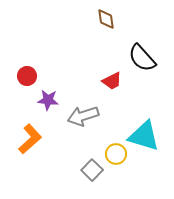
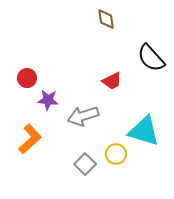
black semicircle: moved 9 px right
red circle: moved 2 px down
cyan triangle: moved 5 px up
gray square: moved 7 px left, 6 px up
